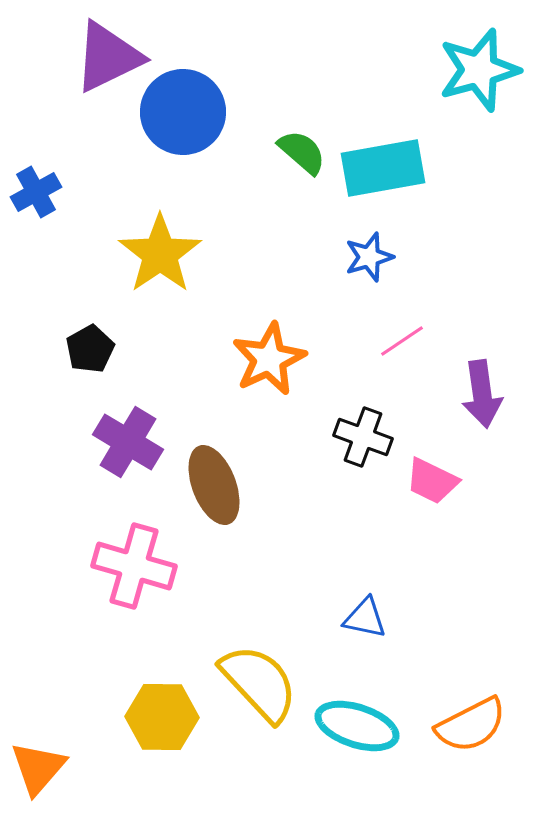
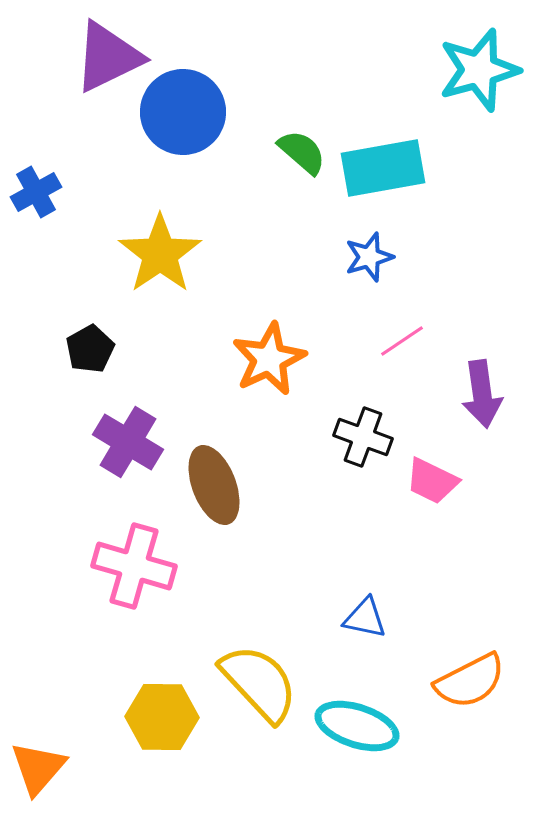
orange semicircle: moved 1 px left, 44 px up
